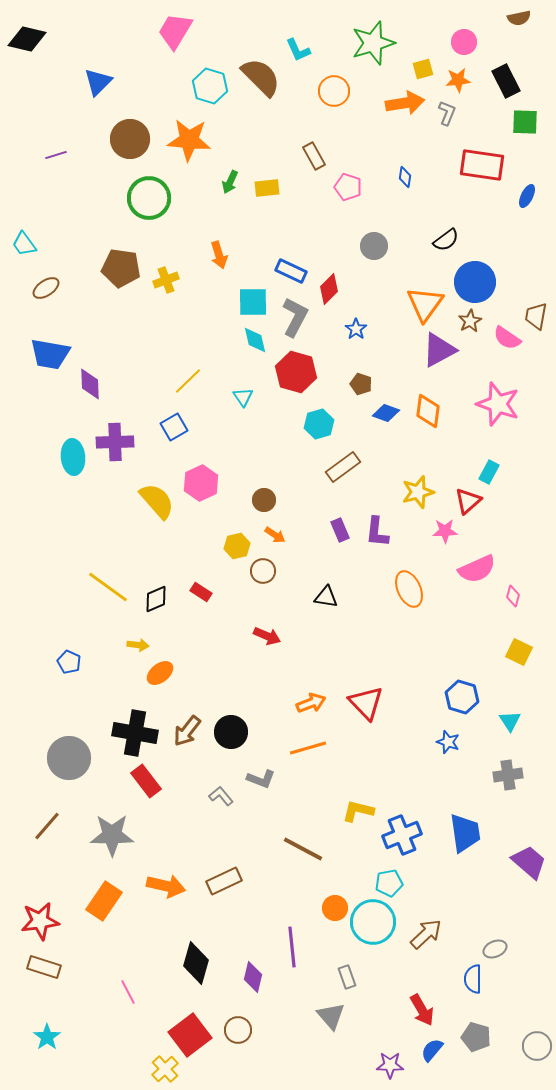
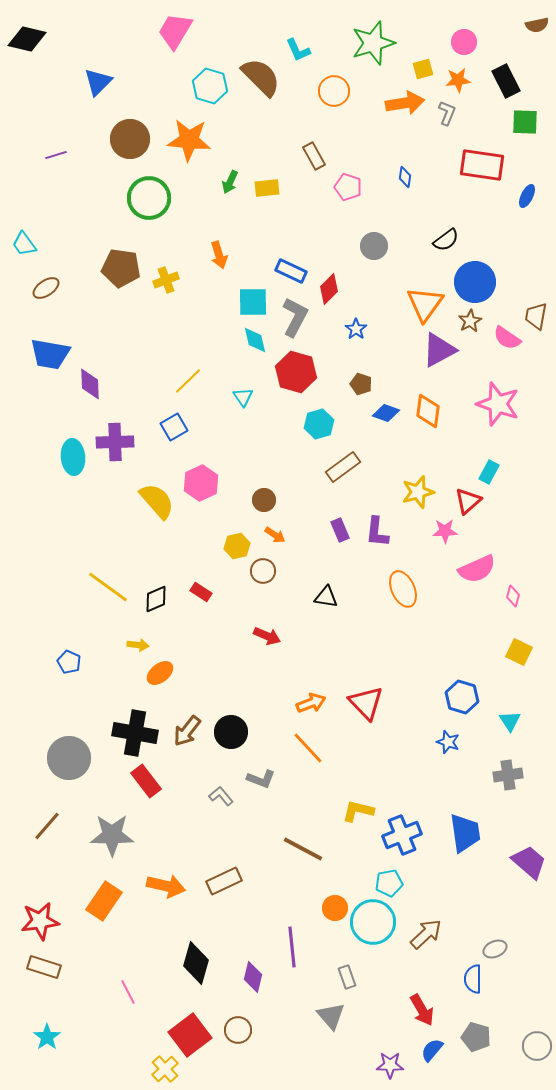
brown semicircle at (519, 18): moved 18 px right, 7 px down
orange ellipse at (409, 589): moved 6 px left
orange line at (308, 748): rotated 63 degrees clockwise
